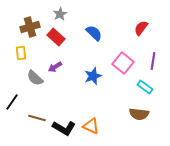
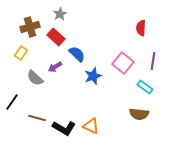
red semicircle: rotated 35 degrees counterclockwise
blue semicircle: moved 17 px left, 21 px down
yellow rectangle: rotated 40 degrees clockwise
